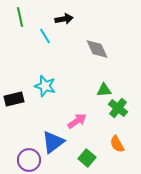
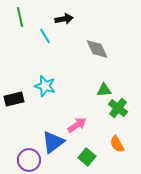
pink arrow: moved 4 px down
green square: moved 1 px up
